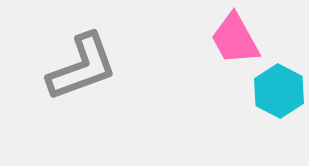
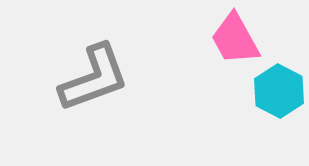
gray L-shape: moved 12 px right, 11 px down
